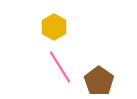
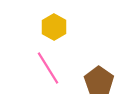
pink line: moved 12 px left, 1 px down
